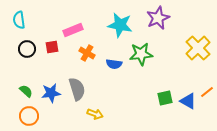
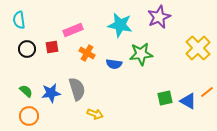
purple star: moved 1 px right, 1 px up
